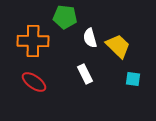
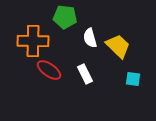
red ellipse: moved 15 px right, 12 px up
